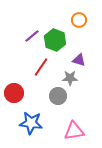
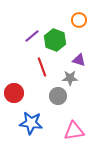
red line: moved 1 px right; rotated 54 degrees counterclockwise
